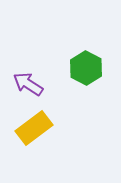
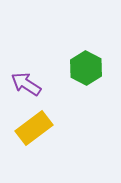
purple arrow: moved 2 px left
